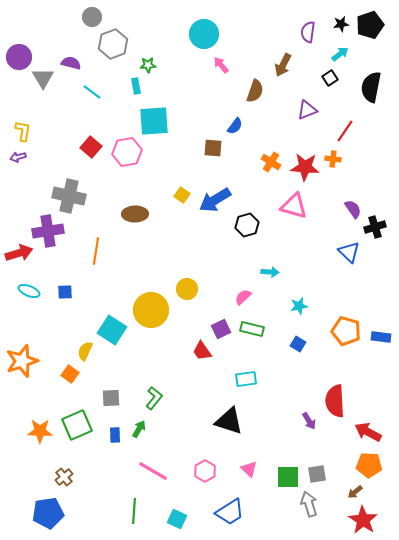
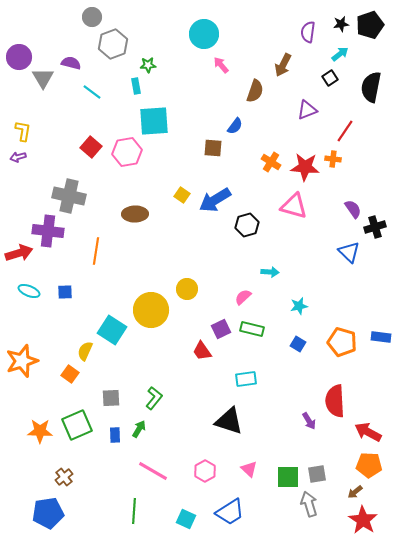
purple cross at (48, 231): rotated 16 degrees clockwise
orange pentagon at (346, 331): moved 4 px left, 11 px down
cyan square at (177, 519): moved 9 px right
